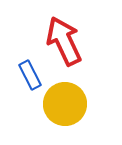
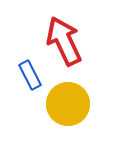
yellow circle: moved 3 px right
